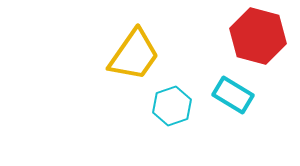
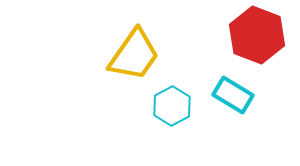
red hexagon: moved 1 px left, 1 px up; rotated 6 degrees clockwise
cyan hexagon: rotated 9 degrees counterclockwise
